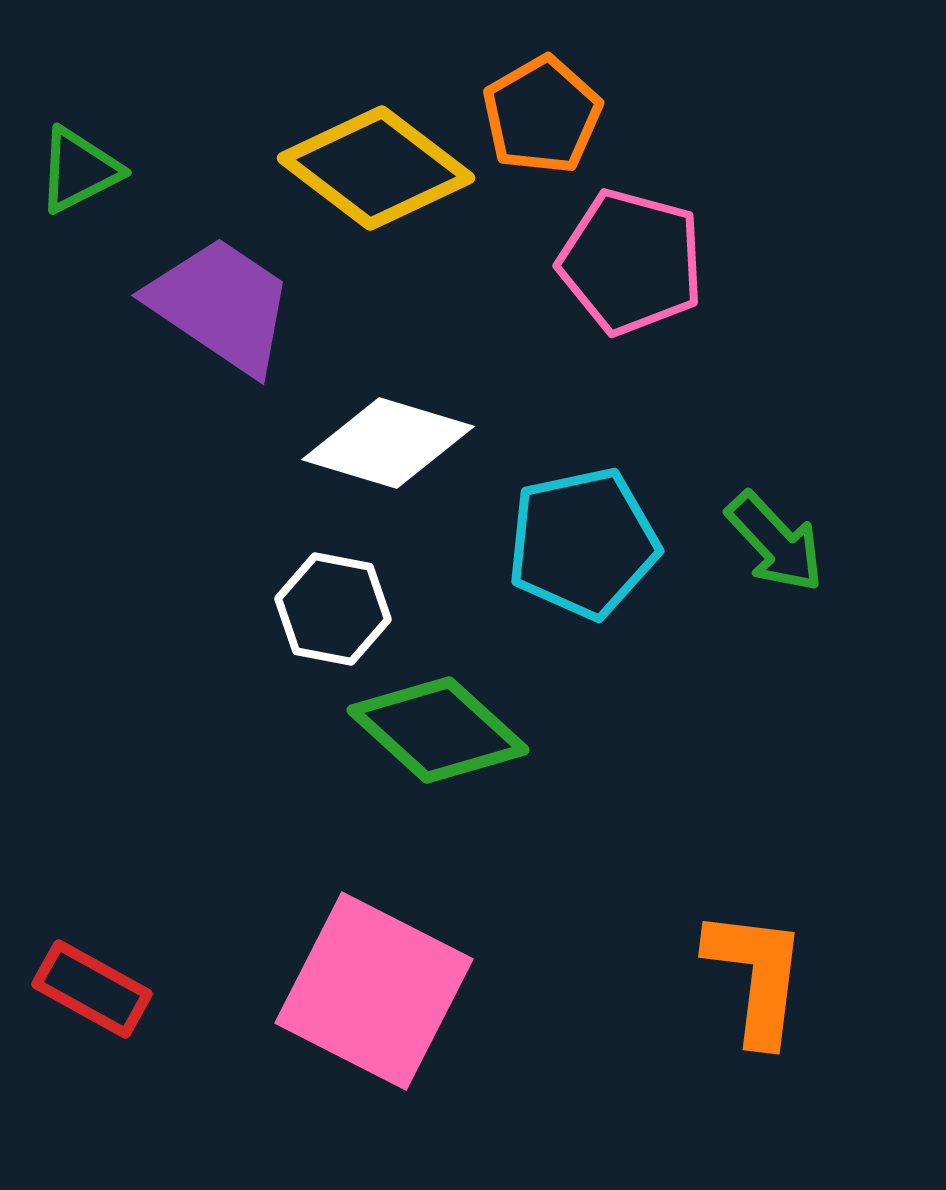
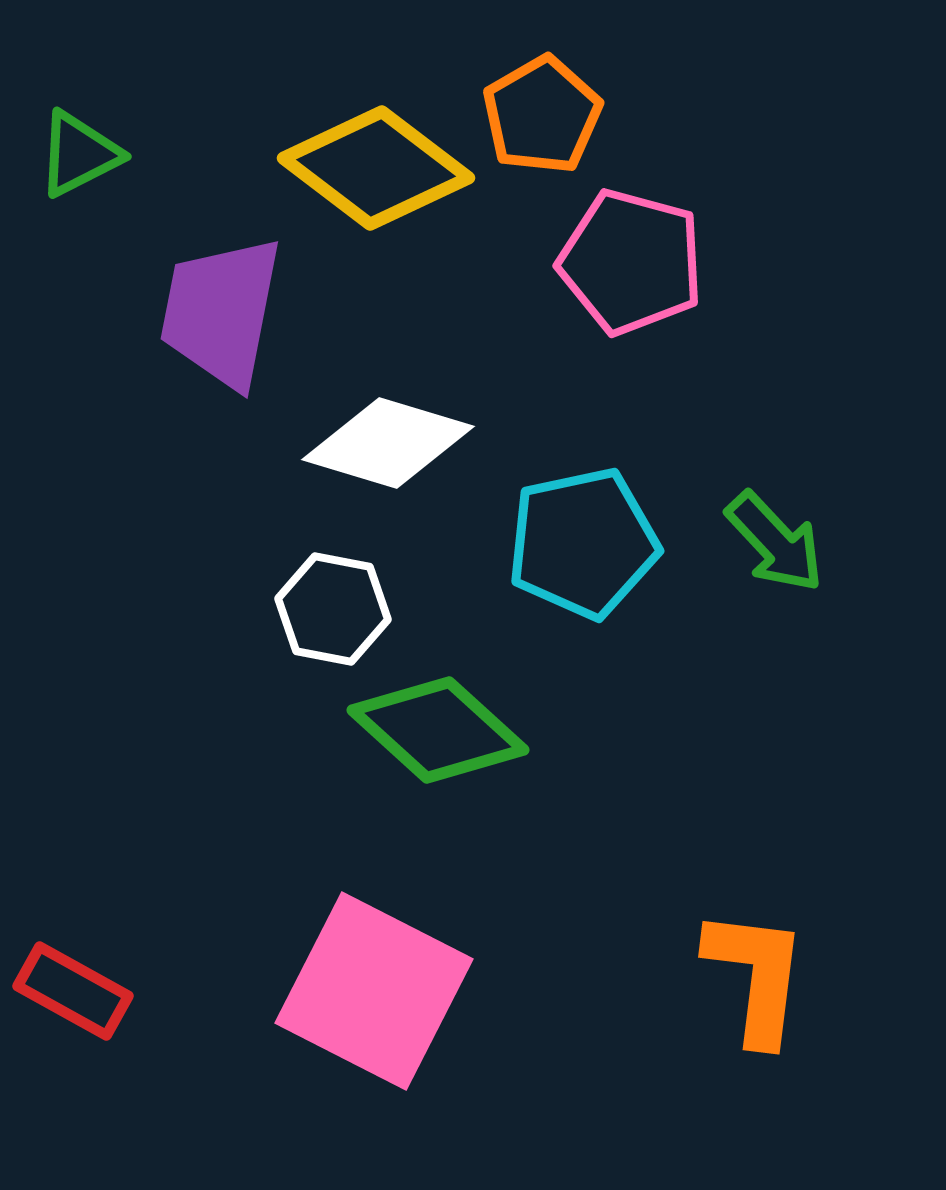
green triangle: moved 16 px up
purple trapezoid: moved 7 px down; rotated 113 degrees counterclockwise
red rectangle: moved 19 px left, 2 px down
